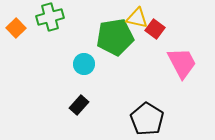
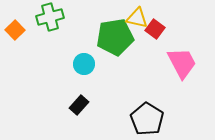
orange square: moved 1 px left, 2 px down
